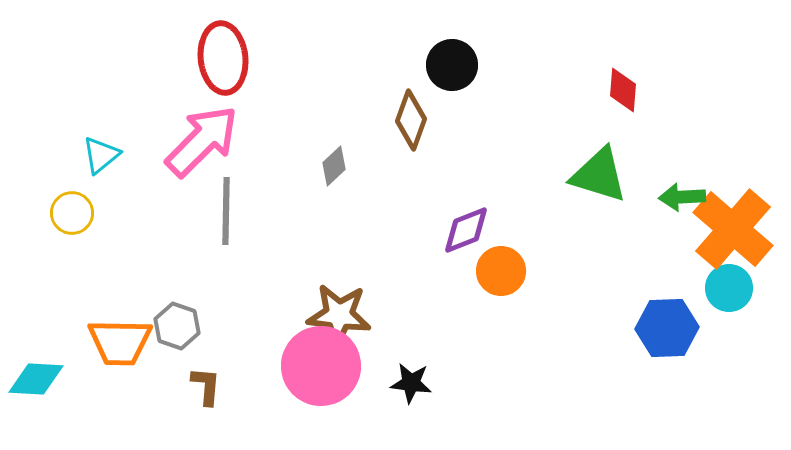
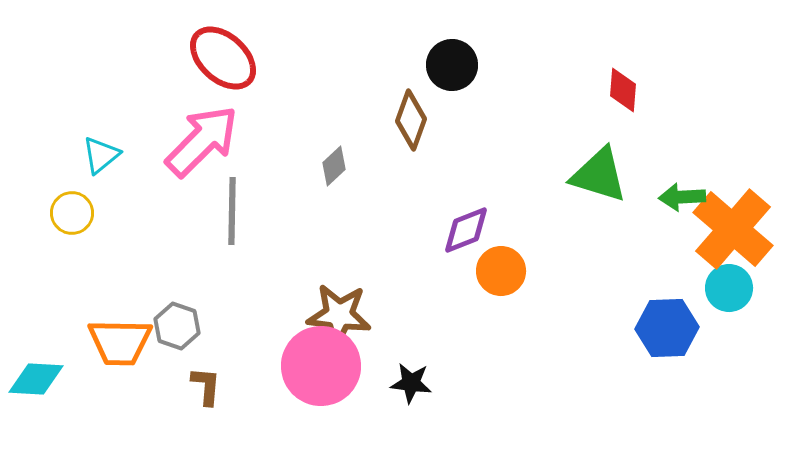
red ellipse: rotated 42 degrees counterclockwise
gray line: moved 6 px right
